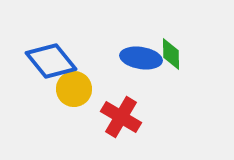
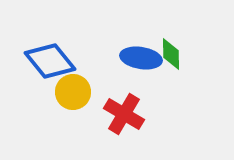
blue diamond: moved 1 px left
yellow circle: moved 1 px left, 3 px down
red cross: moved 3 px right, 3 px up
